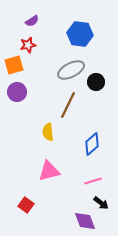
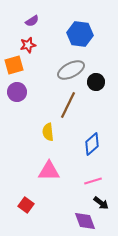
pink triangle: rotated 15 degrees clockwise
